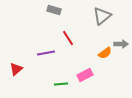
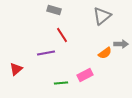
red line: moved 6 px left, 3 px up
green line: moved 1 px up
